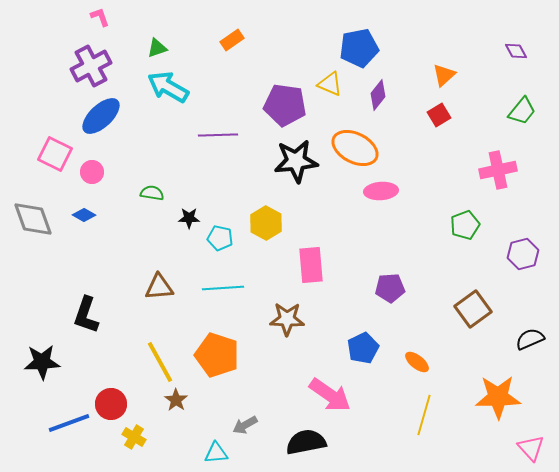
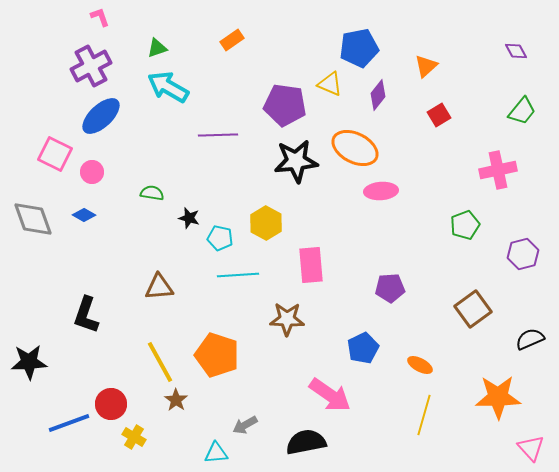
orange triangle at (444, 75): moved 18 px left, 9 px up
black star at (189, 218): rotated 15 degrees clockwise
cyan line at (223, 288): moved 15 px right, 13 px up
black star at (42, 362): moved 13 px left
orange ellipse at (417, 362): moved 3 px right, 3 px down; rotated 10 degrees counterclockwise
